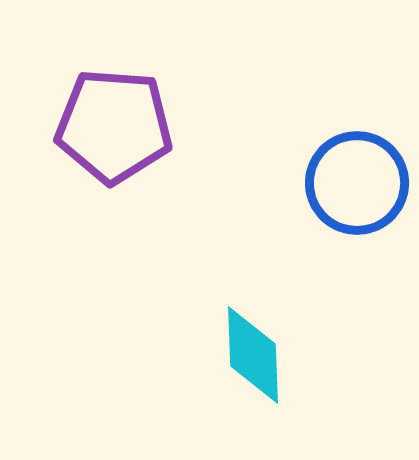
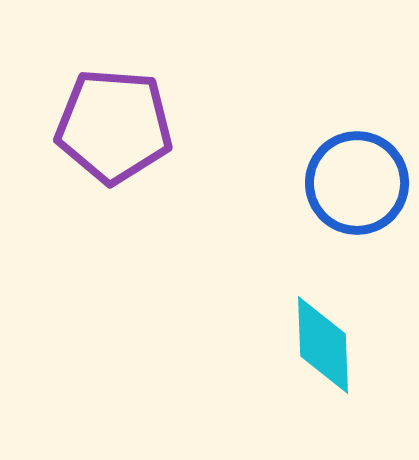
cyan diamond: moved 70 px right, 10 px up
